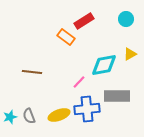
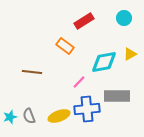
cyan circle: moved 2 px left, 1 px up
orange rectangle: moved 1 px left, 9 px down
cyan diamond: moved 3 px up
yellow ellipse: moved 1 px down
